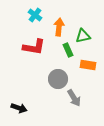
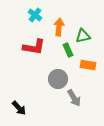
black arrow: rotated 28 degrees clockwise
